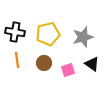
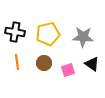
gray star: rotated 20 degrees clockwise
orange line: moved 2 px down
